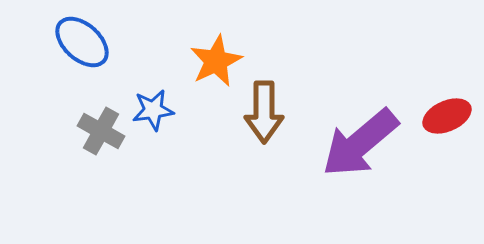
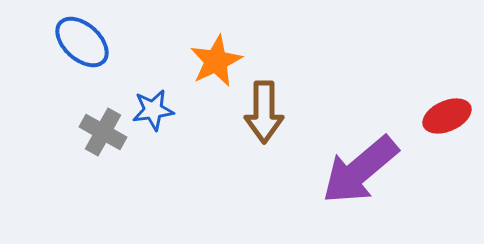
gray cross: moved 2 px right, 1 px down
purple arrow: moved 27 px down
